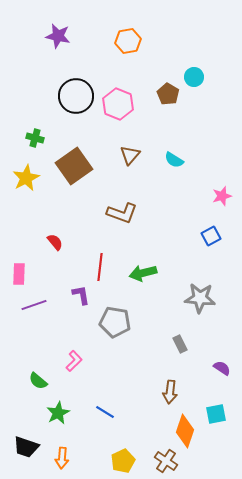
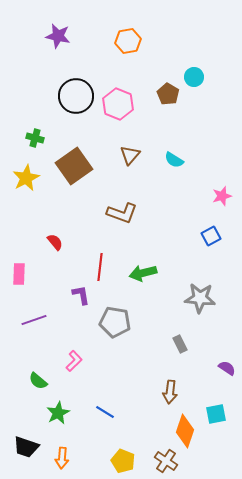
purple line: moved 15 px down
purple semicircle: moved 5 px right
yellow pentagon: rotated 25 degrees counterclockwise
